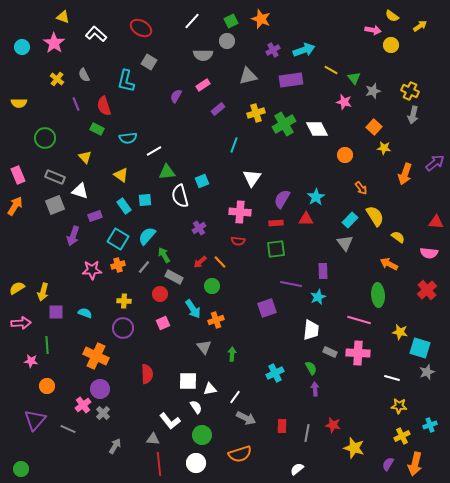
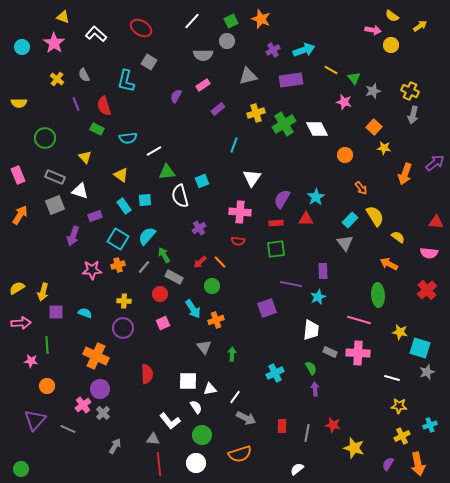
orange arrow at (15, 206): moved 5 px right, 9 px down
orange arrow at (415, 464): moved 3 px right; rotated 25 degrees counterclockwise
